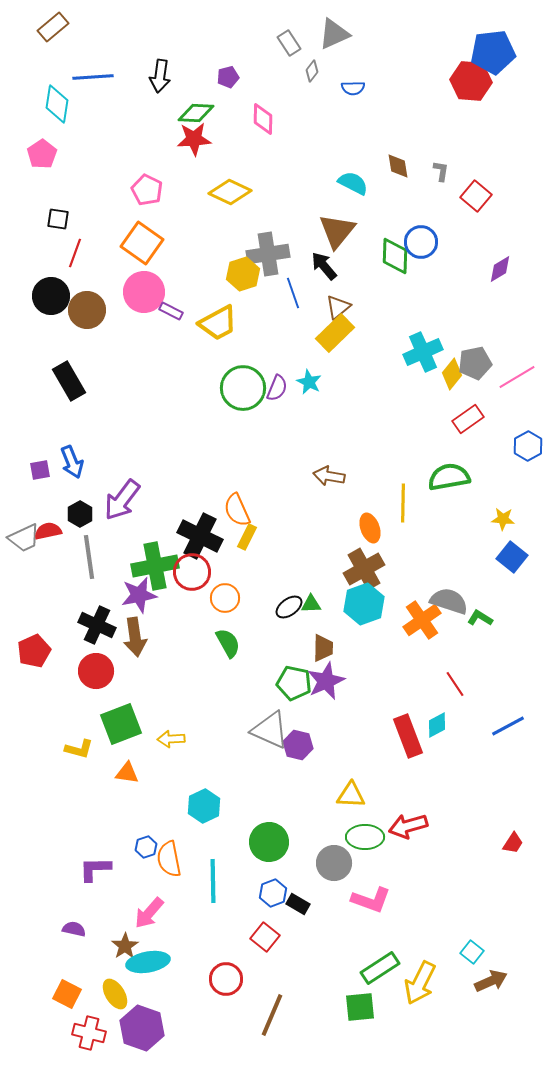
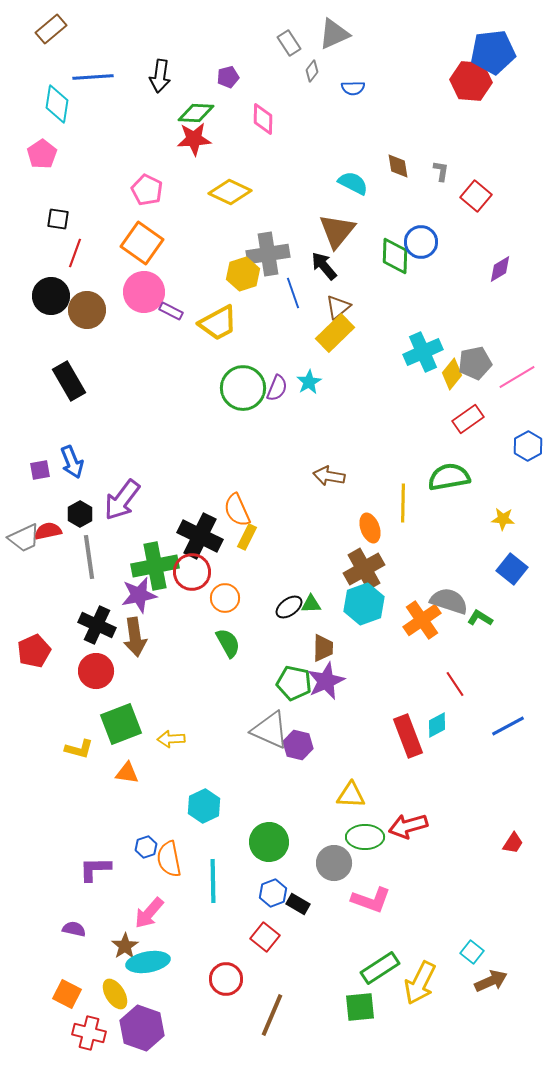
brown rectangle at (53, 27): moved 2 px left, 2 px down
cyan star at (309, 382): rotated 15 degrees clockwise
blue square at (512, 557): moved 12 px down
